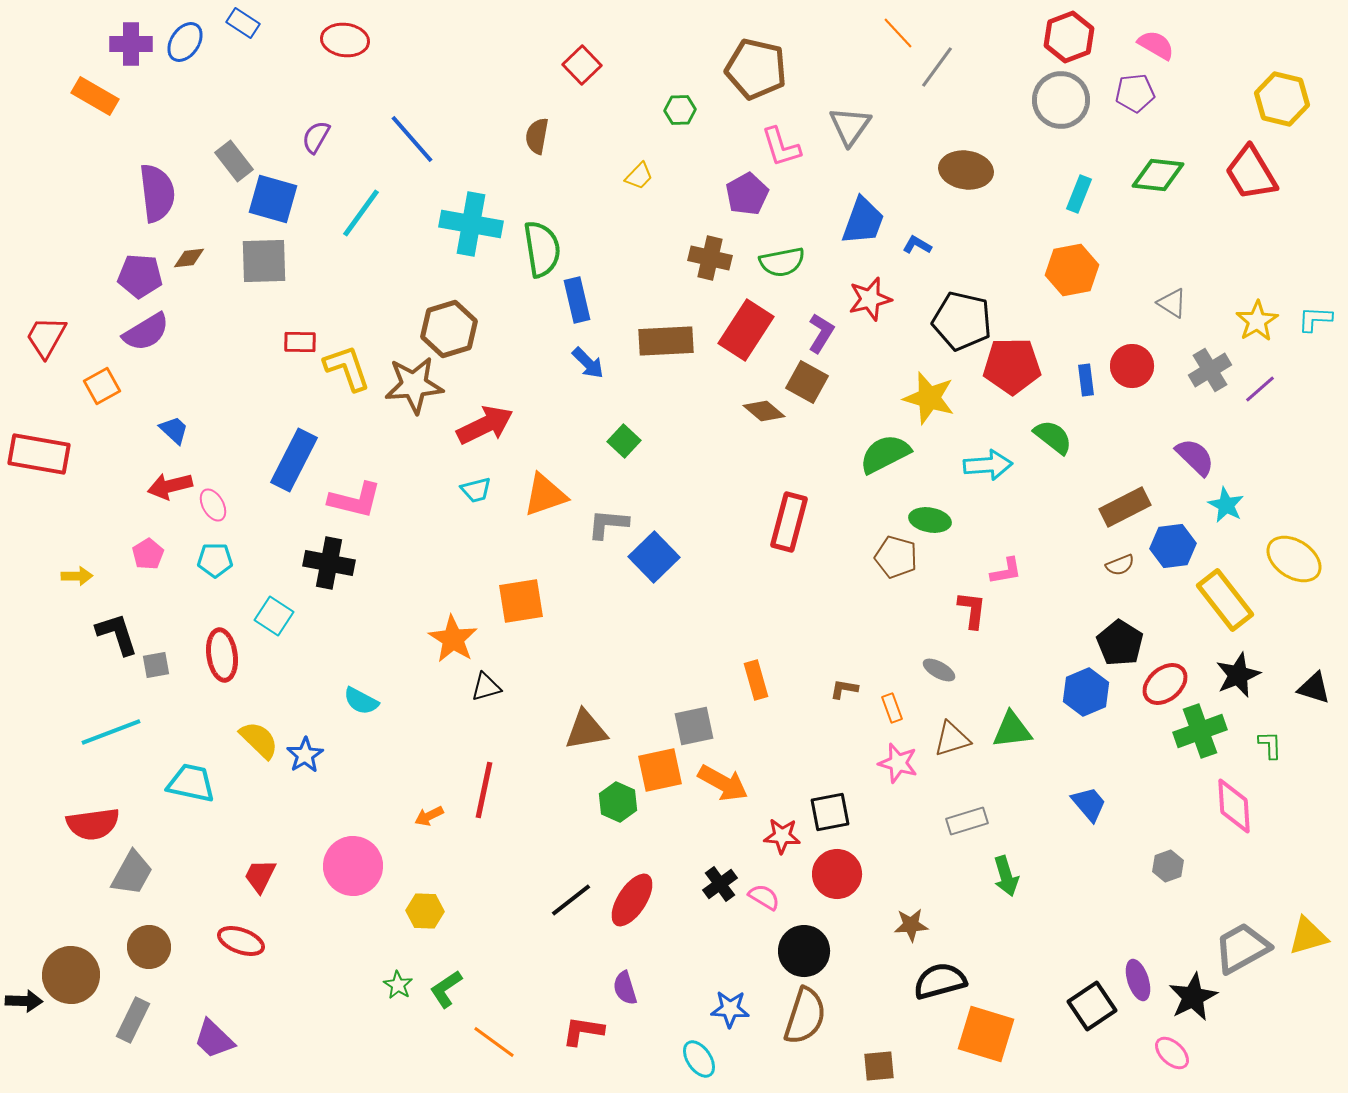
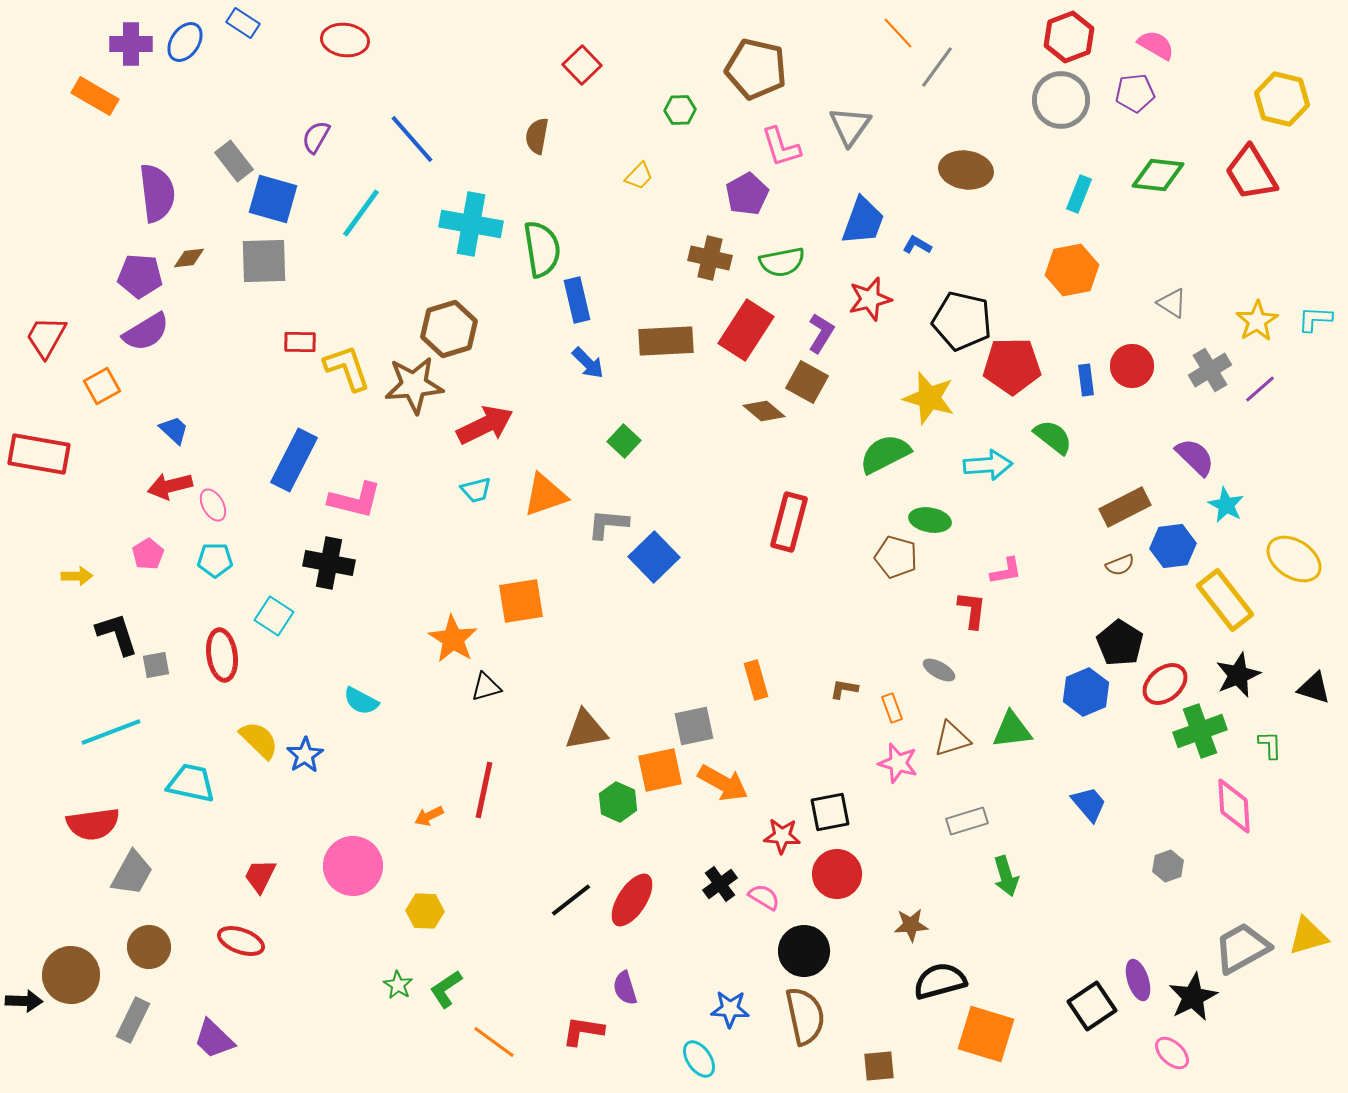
brown semicircle at (805, 1016): rotated 30 degrees counterclockwise
